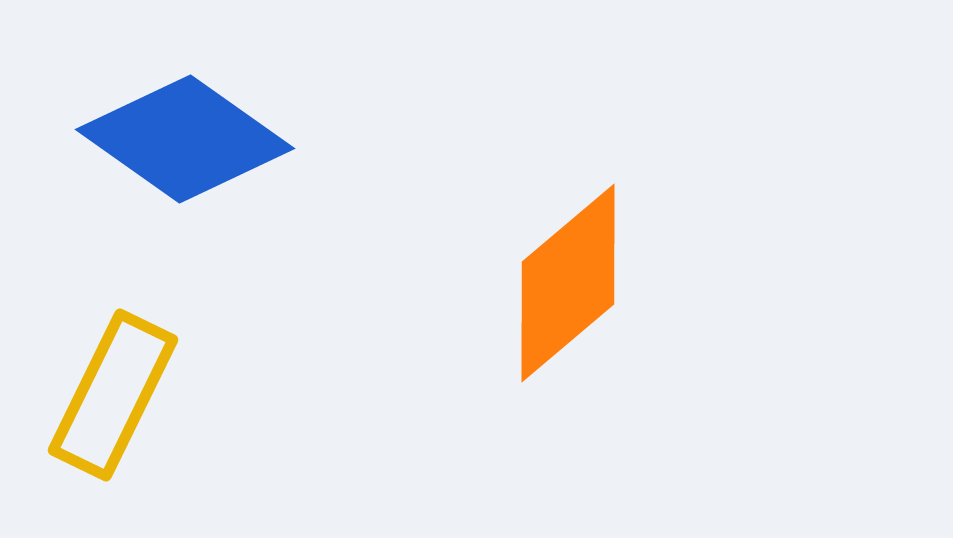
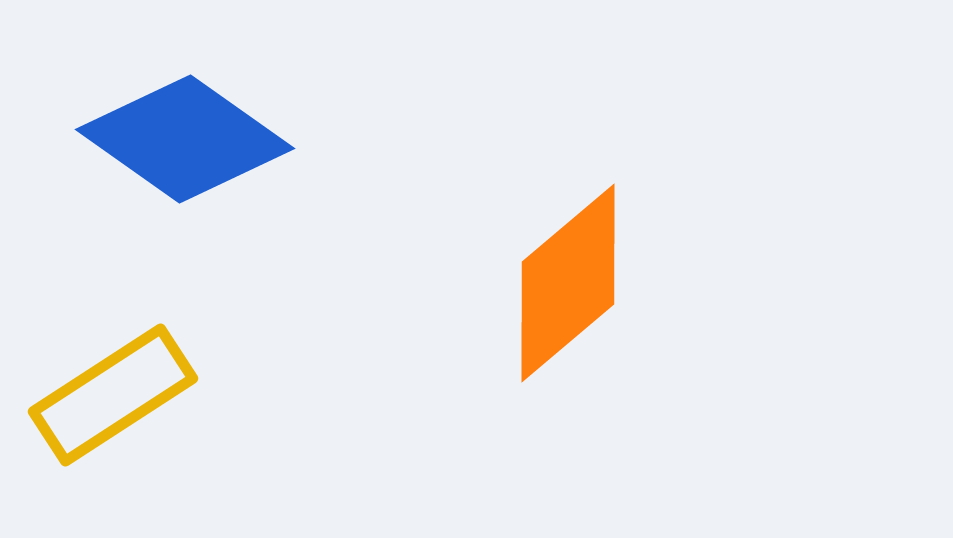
yellow rectangle: rotated 31 degrees clockwise
